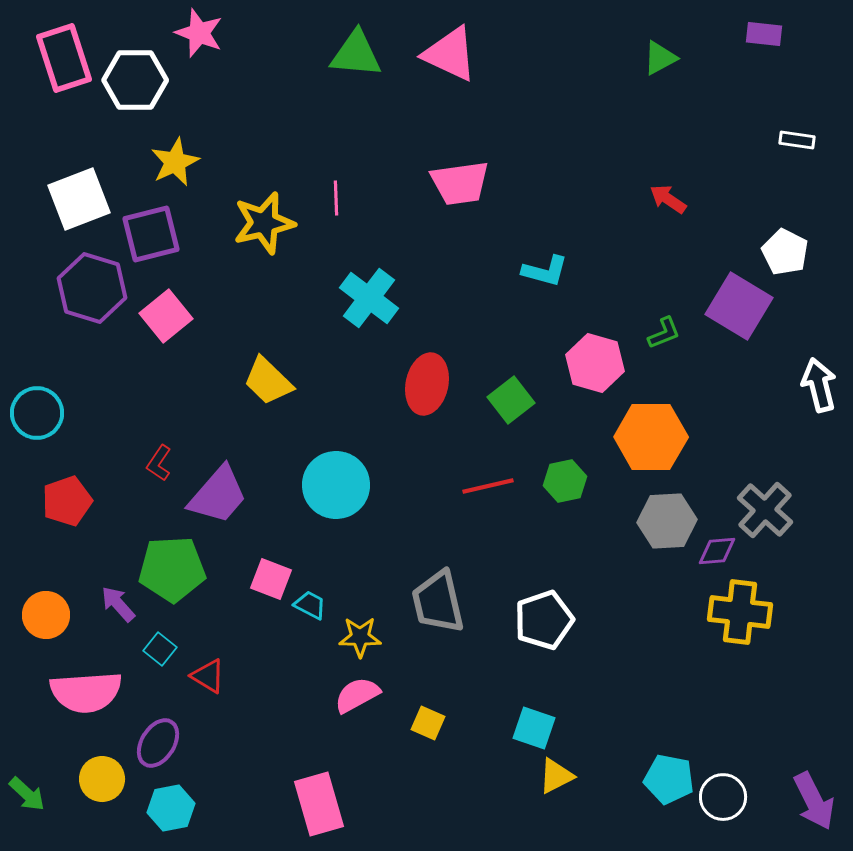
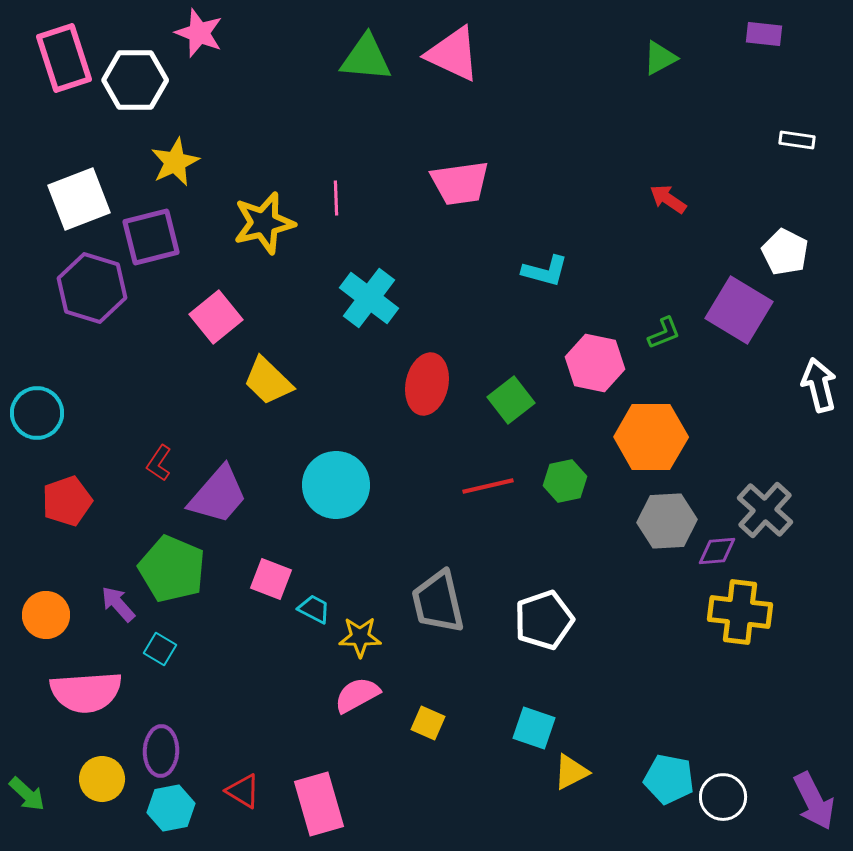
green triangle at (356, 54): moved 10 px right, 4 px down
pink triangle at (450, 54): moved 3 px right
purple square at (151, 234): moved 3 px down
purple square at (739, 306): moved 4 px down
pink square at (166, 316): moved 50 px right, 1 px down
pink hexagon at (595, 363): rotated 4 degrees counterclockwise
green pentagon at (172, 569): rotated 26 degrees clockwise
cyan trapezoid at (310, 605): moved 4 px right, 4 px down
cyan square at (160, 649): rotated 8 degrees counterclockwise
red triangle at (208, 676): moved 35 px right, 115 px down
purple ellipse at (158, 743): moved 3 px right, 8 px down; rotated 30 degrees counterclockwise
yellow triangle at (556, 776): moved 15 px right, 4 px up
